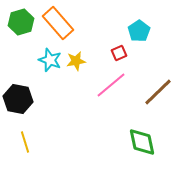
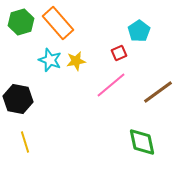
brown line: rotated 8 degrees clockwise
